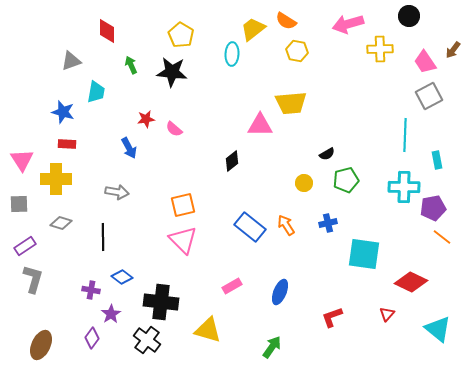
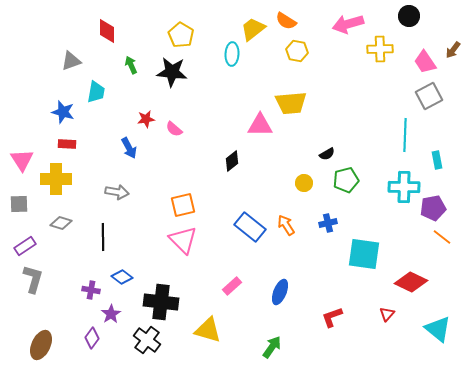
pink rectangle at (232, 286): rotated 12 degrees counterclockwise
